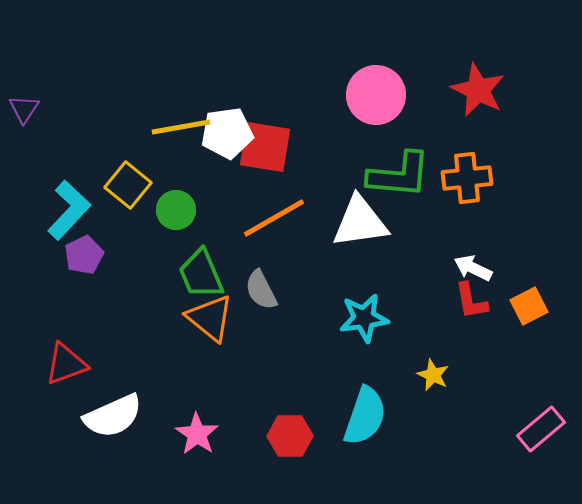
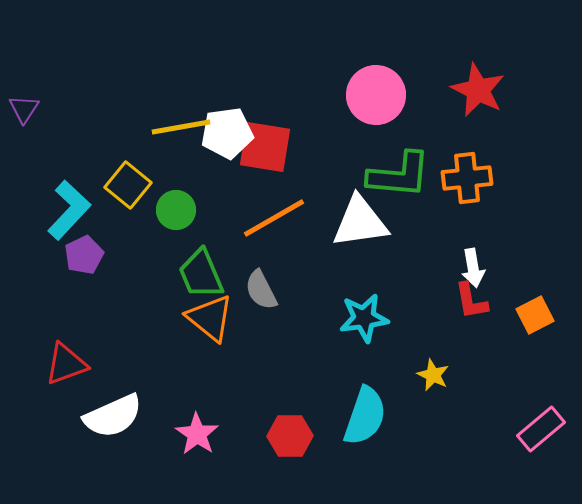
white arrow: rotated 126 degrees counterclockwise
orange square: moved 6 px right, 9 px down
